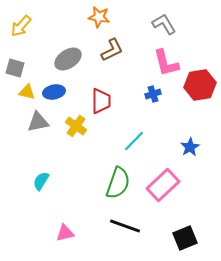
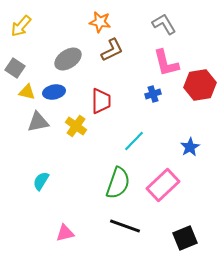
orange star: moved 1 px right, 5 px down
gray square: rotated 18 degrees clockwise
